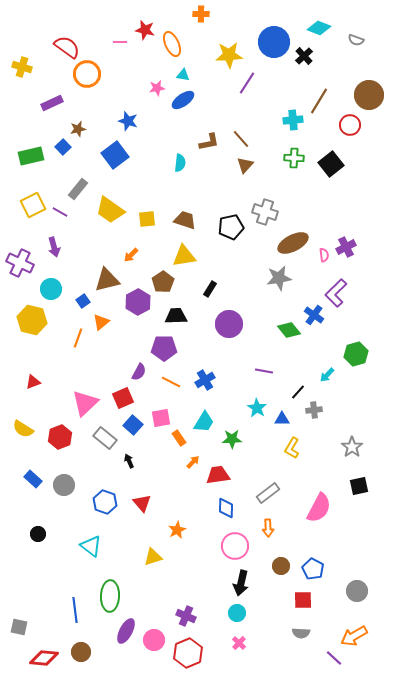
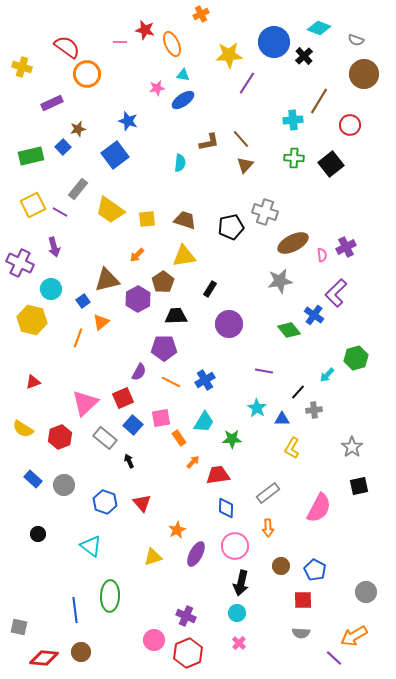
orange cross at (201, 14): rotated 28 degrees counterclockwise
brown circle at (369, 95): moved 5 px left, 21 px up
orange arrow at (131, 255): moved 6 px right
pink semicircle at (324, 255): moved 2 px left
gray star at (279, 278): moved 1 px right, 3 px down
purple hexagon at (138, 302): moved 3 px up
green hexagon at (356, 354): moved 4 px down
blue pentagon at (313, 569): moved 2 px right, 1 px down
gray circle at (357, 591): moved 9 px right, 1 px down
purple ellipse at (126, 631): moved 70 px right, 77 px up
